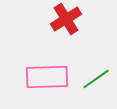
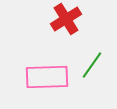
green line: moved 4 px left, 14 px up; rotated 20 degrees counterclockwise
